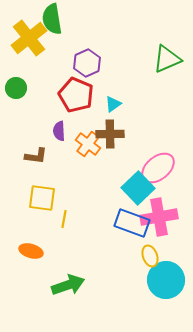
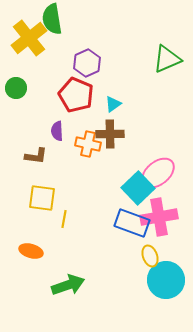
purple semicircle: moved 2 px left
orange cross: rotated 25 degrees counterclockwise
pink ellipse: moved 5 px down
